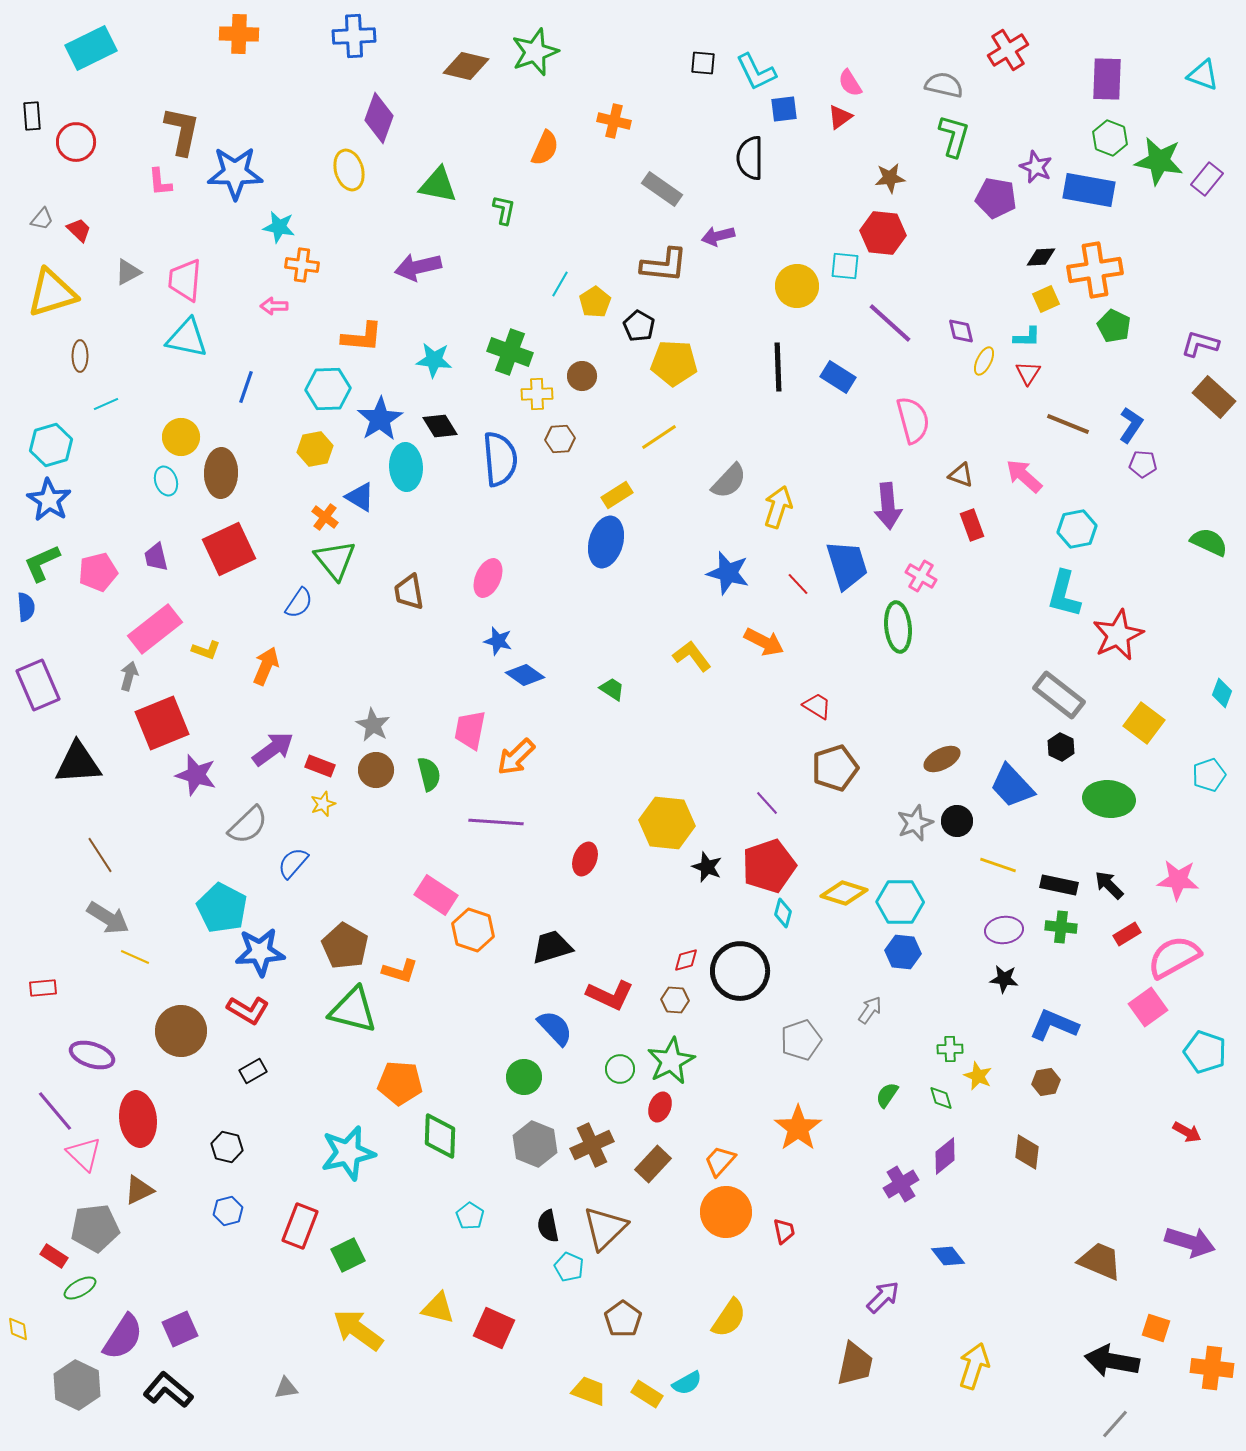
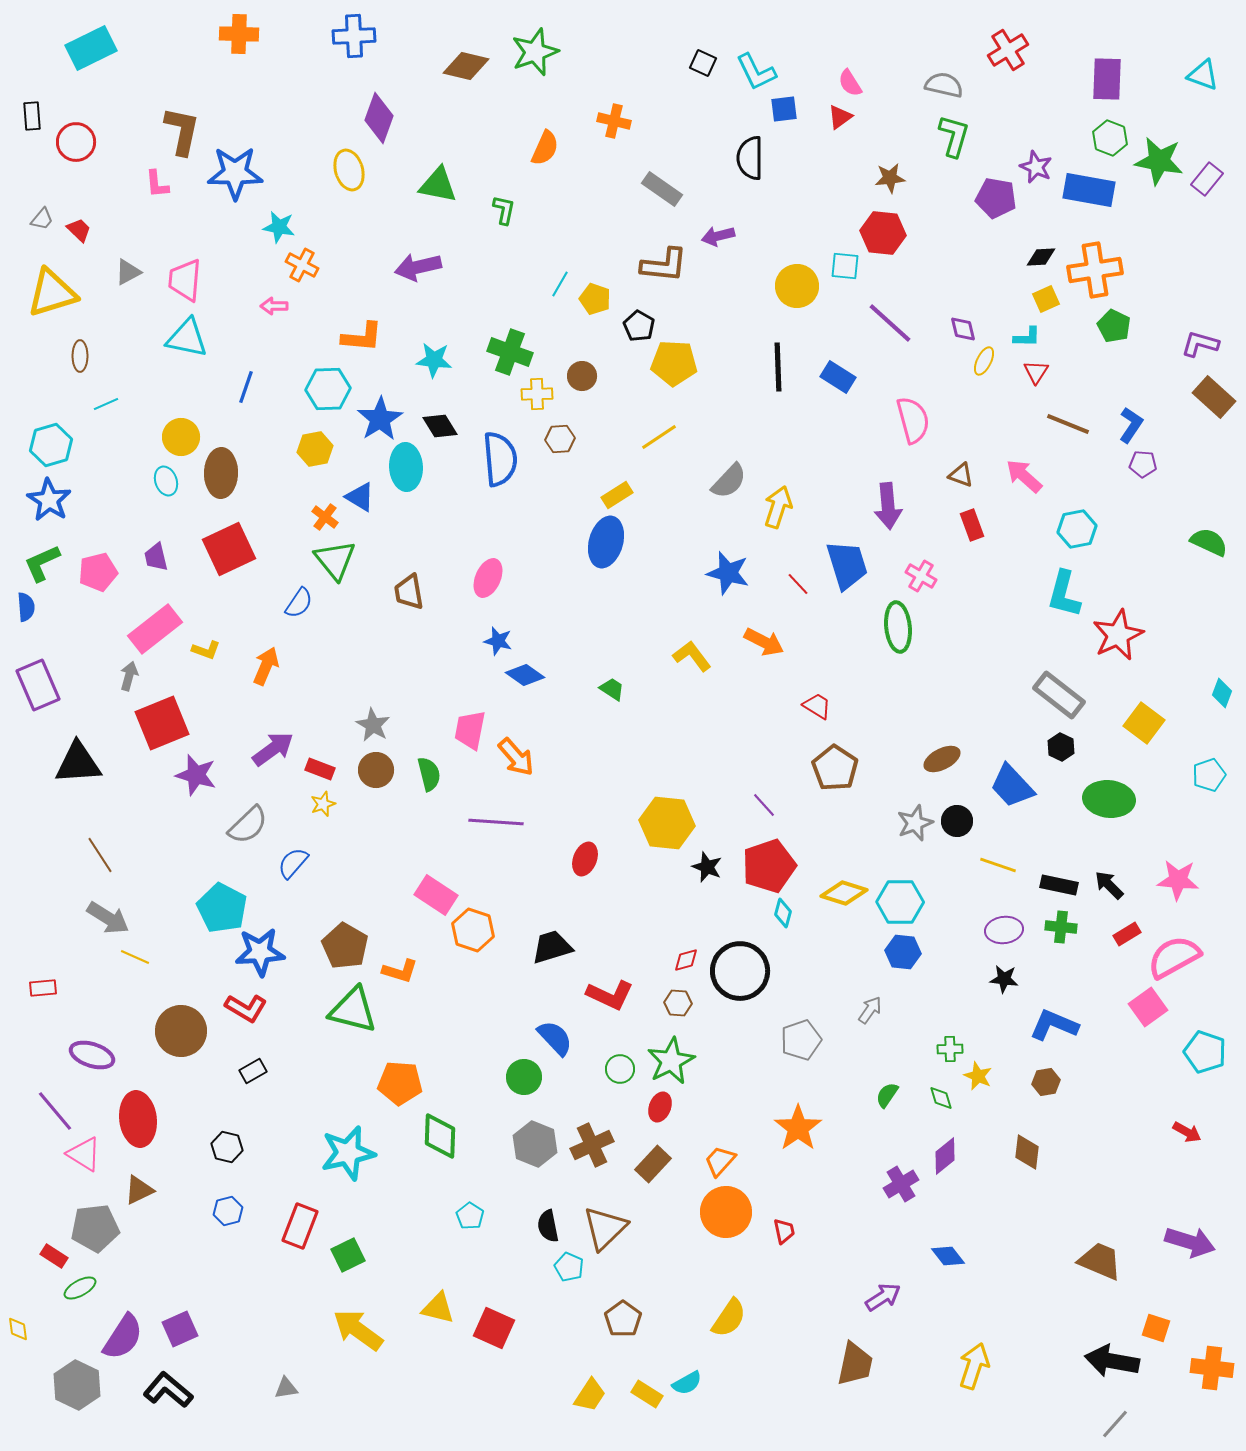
black square at (703, 63): rotated 20 degrees clockwise
pink L-shape at (160, 182): moved 3 px left, 2 px down
orange cross at (302, 265): rotated 20 degrees clockwise
yellow pentagon at (595, 302): moved 3 px up; rotated 20 degrees counterclockwise
purple diamond at (961, 331): moved 2 px right, 2 px up
red triangle at (1028, 373): moved 8 px right, 1 px up
orange arrow at (516, 757): rotated 87 degrees counterclockwise
red rectangle at (320, 766): moved 3 px down
brown pentagon at (835, 768): rotated 21 degrees counterclockwise
purple line at (767, 803): moved 3 px left, 2 px down
brown hexagon at (675, 1000): moved 3 px right, 3 px down
red L-shape at (248, 1010): moved 2 px left, 2 px up
blue semicircle at (555, 1028): moved 10 px down
pink triangle at (84, 1154): rotated 12 degrees counterclockwise
purple arrow at (883, 1297): rotated 12 degrees clockwise
yellow trapezoid at (589, 1391): moved 1 px right, 4 px down; rotated 102 degrees clockwise
